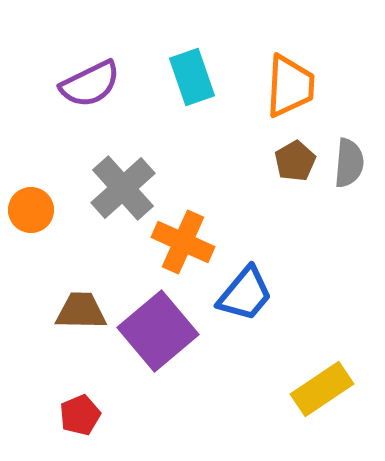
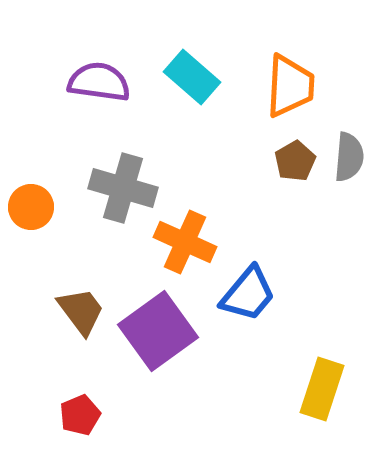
cyan rectangle: rotated 30 degrees counterclockwise
purple semicircle: moved 9 px right, 2 px up; rotated 146 degrees counterclockwise
gray semicircle: moved 6 px up
gray cross: rotated 32 degrees counterclockwise
orange circle: moved 3 px up
orange cross: moved 2 px right
blue trapezoid: moved 3 px right
brown trapezoid: rotated 52 degrees clockwise
purple square: rotated 4 degrees clockwise
yellow rectangle: rotated 38 degrees counterclockwise
